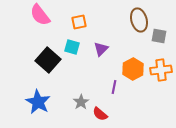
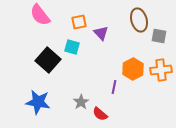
purple triangle: moved 16 px up; rotated 28 degrees counterclockwise
blue star: rotated 20 degrees counterclockwise
